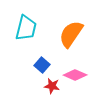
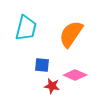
blue square: rotated 35 degrees counterclockwise
